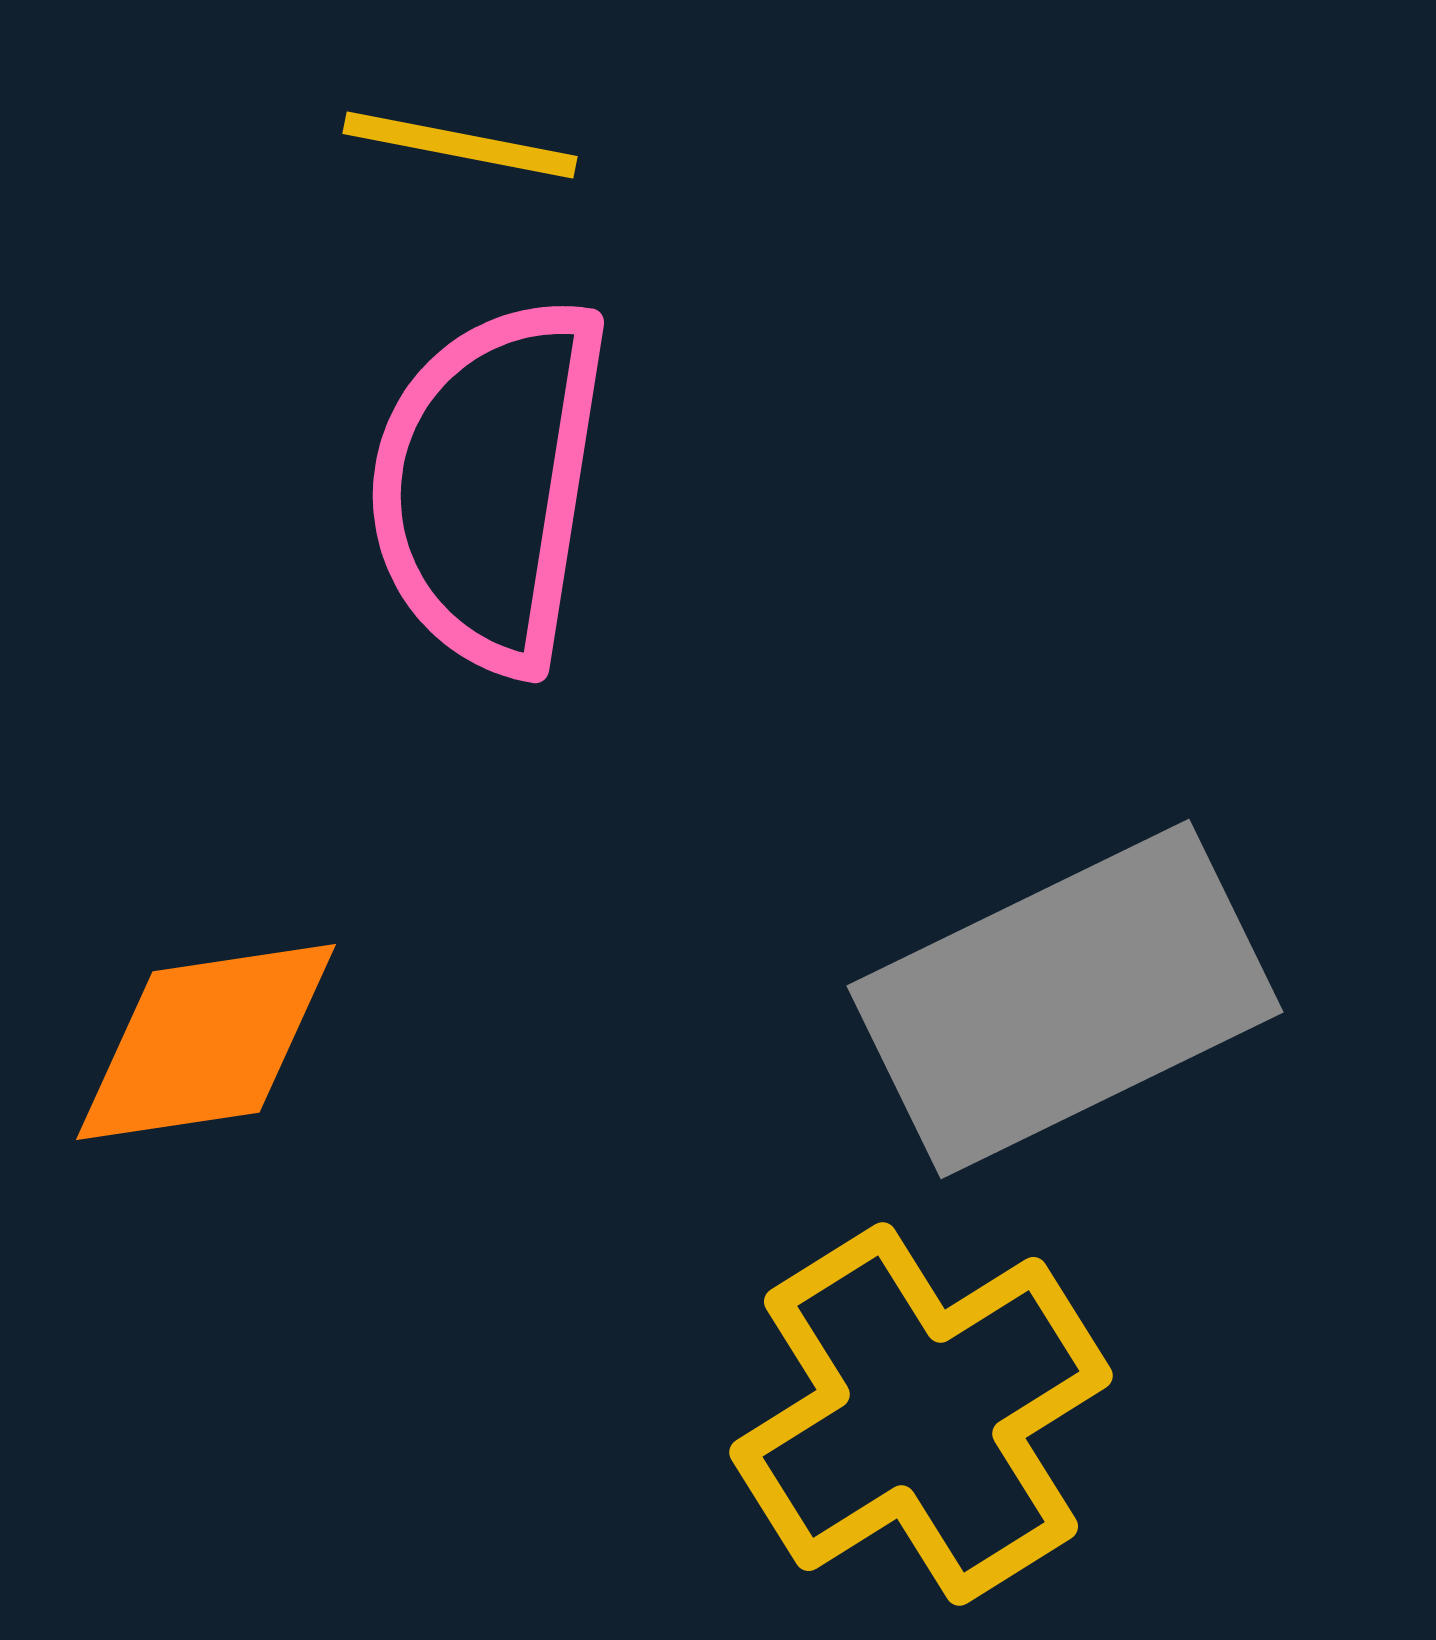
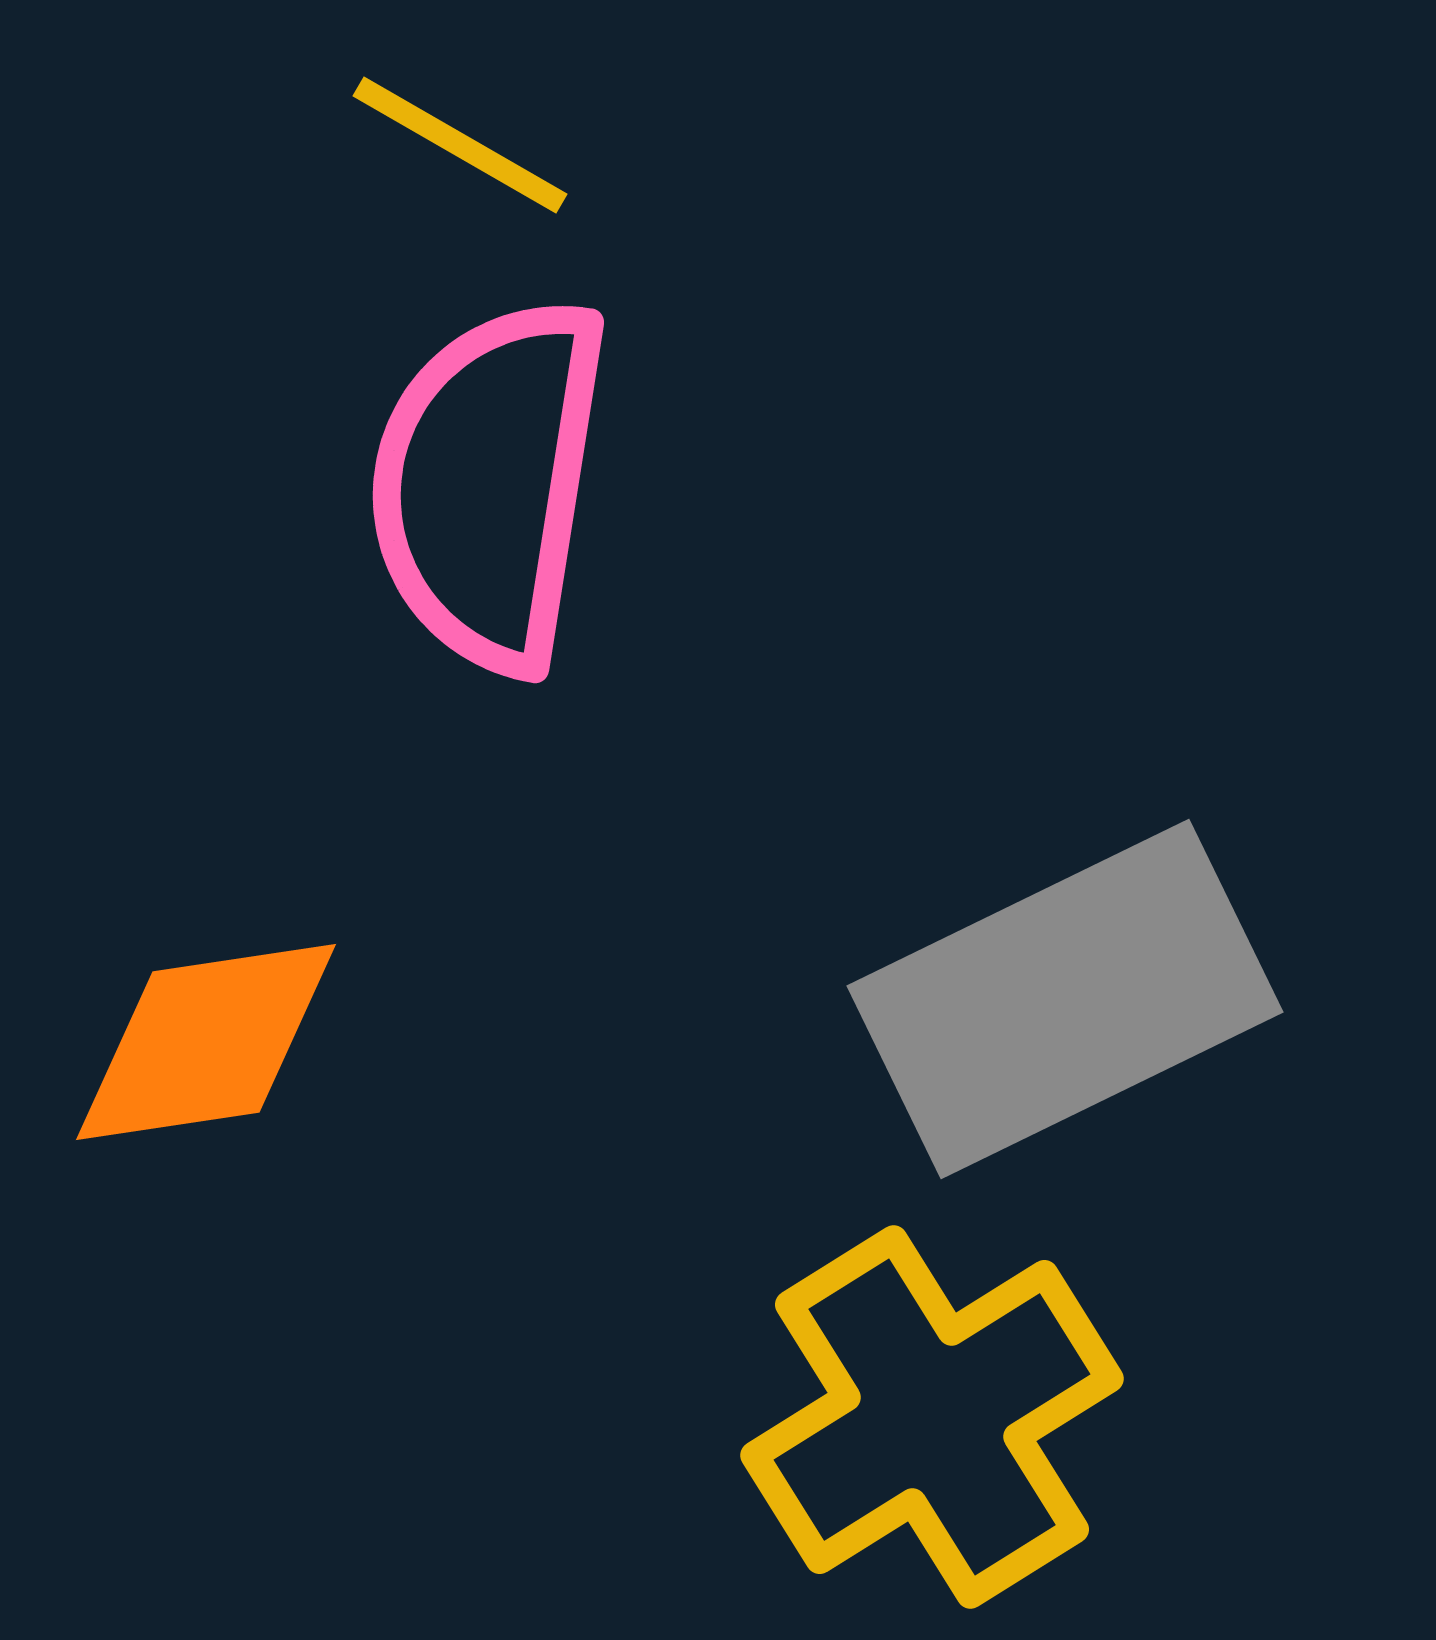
yellow line: rotated 19 degrees clockwise
yellow cross: moved 11 px right, 3 px down
